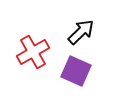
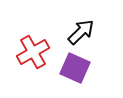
purple square: moved 1 px left, 3 px up
